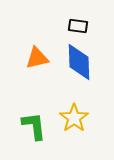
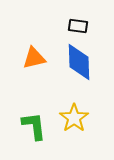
orange triangle: moved 3 px left
